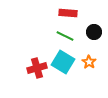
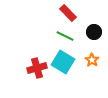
red rectangle: rotated 42 degrees clockwise
orange star: moved 3 px right, 2 px up
